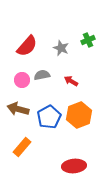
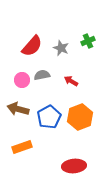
green cross: moved 1 px down
red semicircle: moved 5 px right
orange hexagon: moved 1 px right, 2 px down
orange rectangle: rotated 30 degrees clockwise
